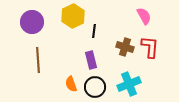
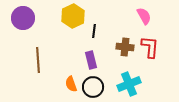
purple circle: moved 9 px left, 4 px up
brown cross: rotated 12 degrees counterclockwise
black circle: moved 2 px left
